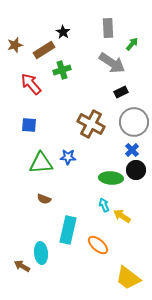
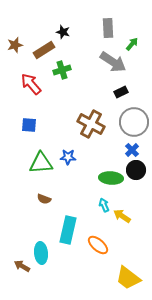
black star: rotated 16 degrees counterclockwise
gray arrow: moved 1 px right, 1 px up
